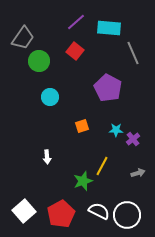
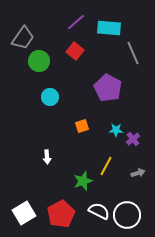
yellow line: moved 4 px right
white square: moved 2 px down; rotated 10 degrees clockwise
